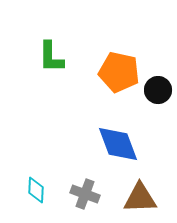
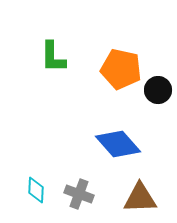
green L-shape: moved 2 px right
orange pentagon: moved 2 px right, 3 px up
blue diamond: rotated 21 degrees counterclockwise
gray cross: moved 6 px left
